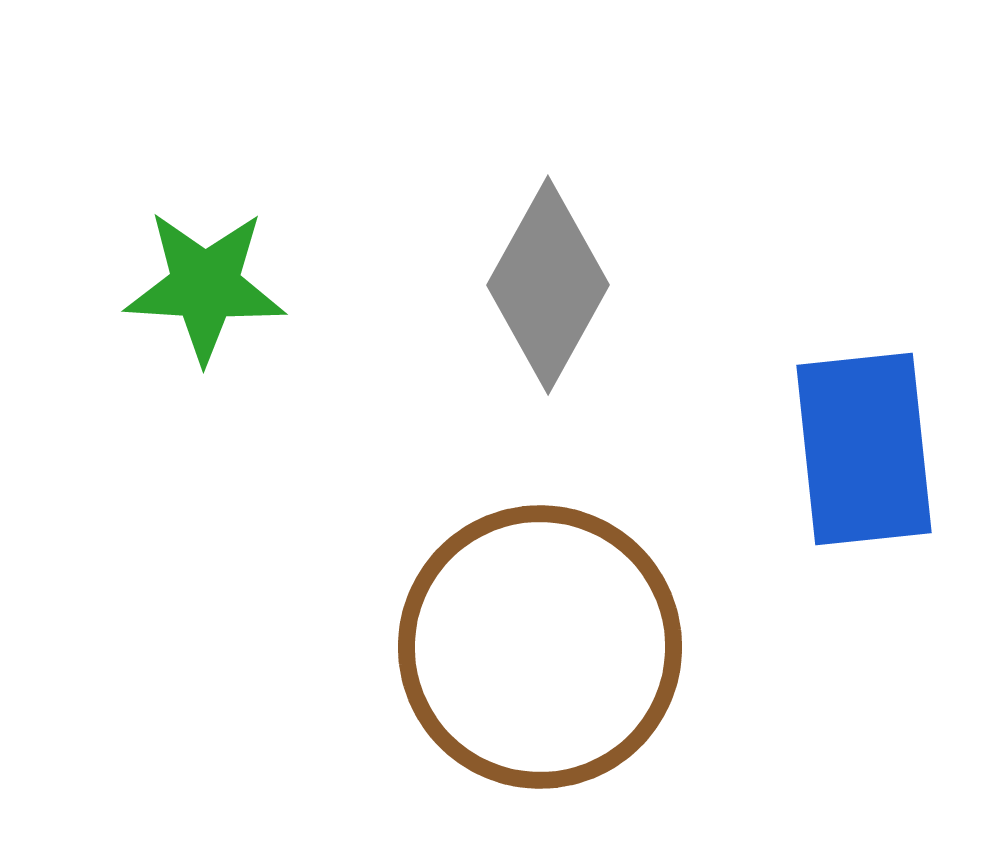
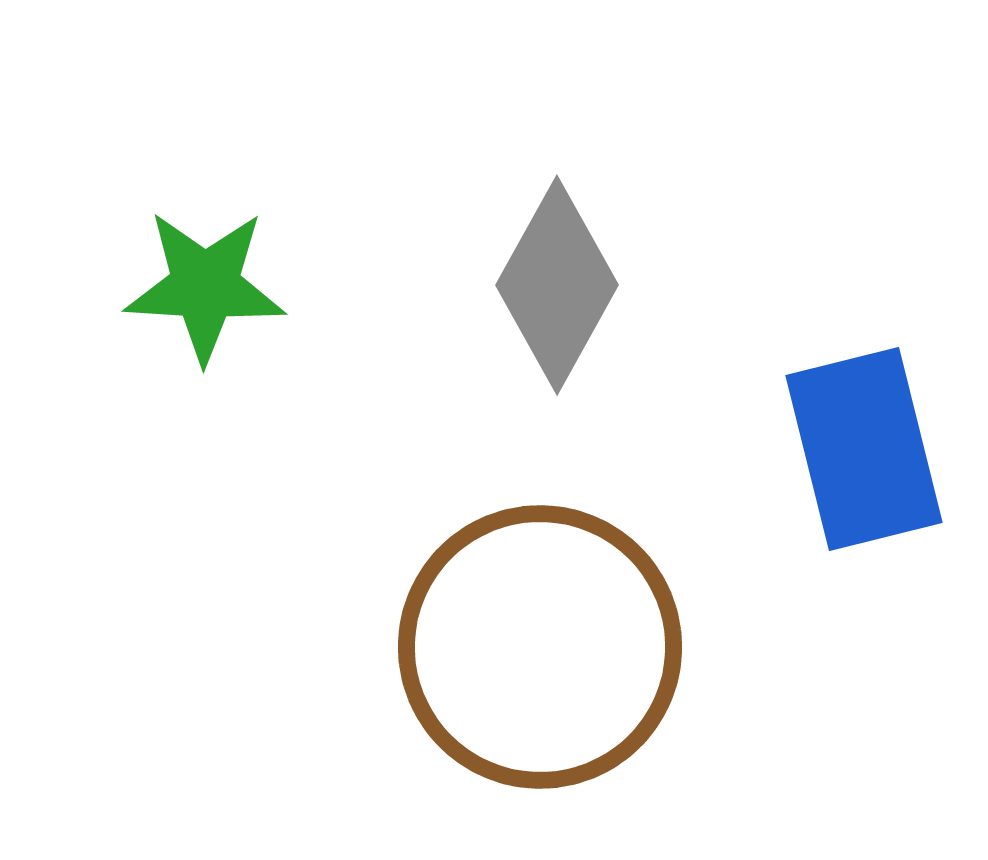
gray diamond: moved 9 px right
blue rectangle: rotated 8 degrees counterclockwise
